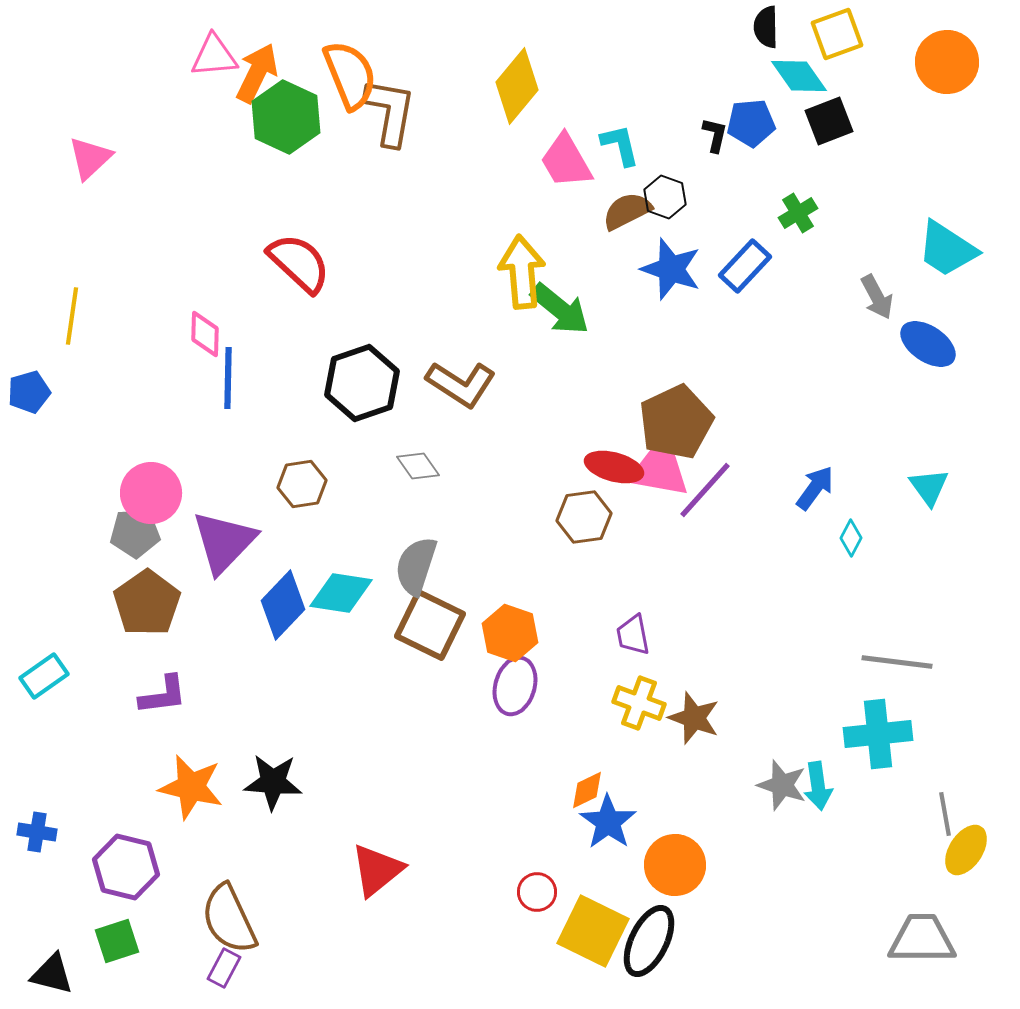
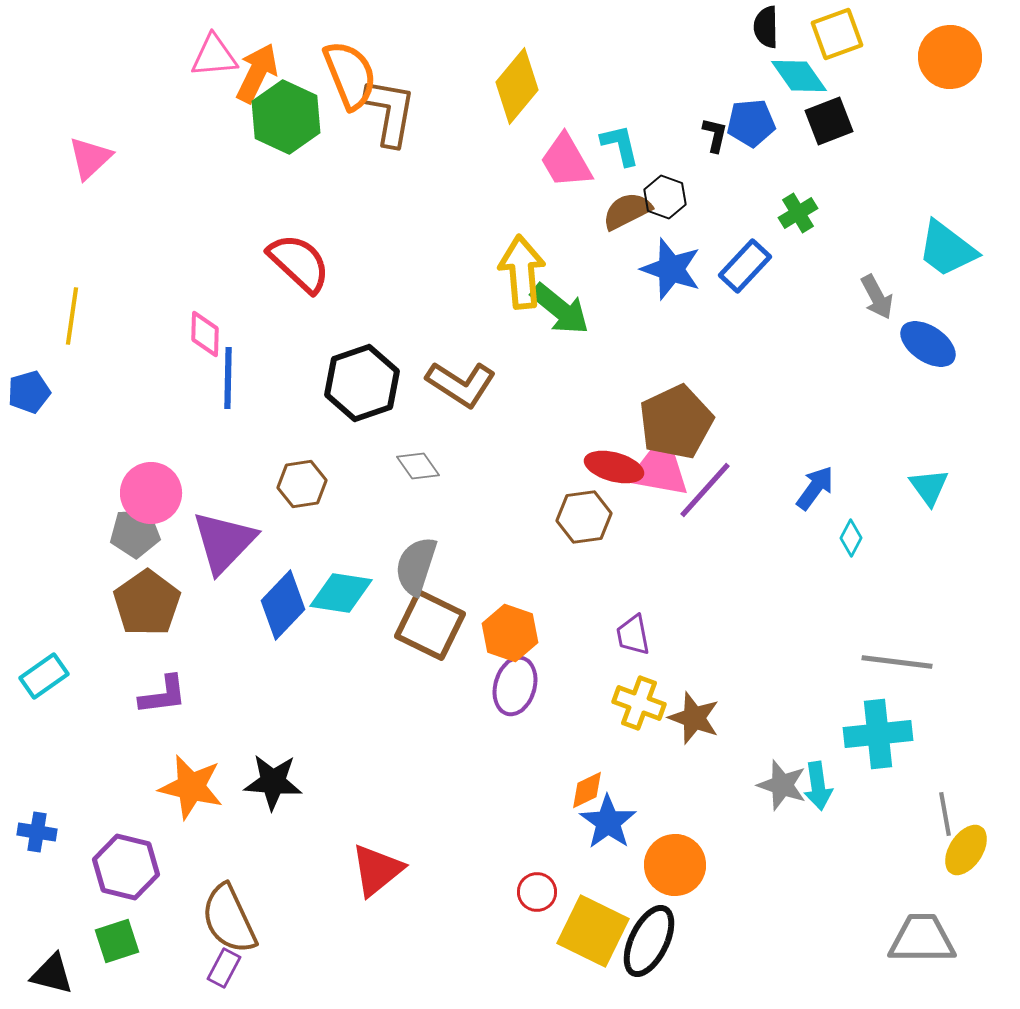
orange circle at (947, 62): moved 3 px right, 5 px up
cyan trapezoid at (947, 249): rotated 4 degrees clockwise
